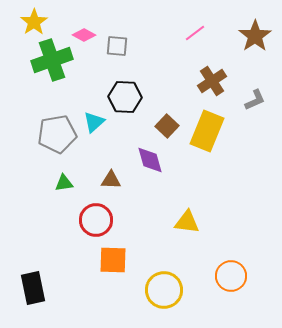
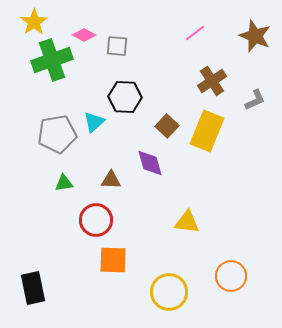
brown star: rotated 16 degrees counterclockwise
purple diamond: moved 3 px down
yellow circle: moved 5 px right, 2 px down
